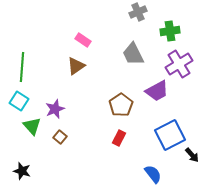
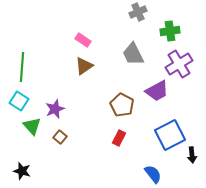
brown triangle: moved 8 px right
brown pentagon: moved 1 px right; rotated 10 degrees counterclockwise
black arrow: rotated 35 degrees clockwise
